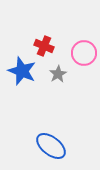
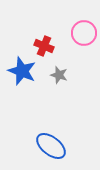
pink circle: moved 20 px up
gray star: moved 1 px right, 1 px down; rotated 24 degrees counterclockwise
